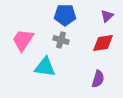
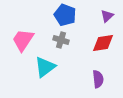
blue pentagon: rotated 20 degrees clockwise
cyan triangle: rotated 45 degrees counterclockwise
purple semicircle: rotated 24 degrees counterclockwise
